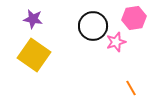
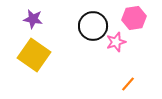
orange line: moved 3 px left, 4 px up; rotated 70 degrees clockwise
